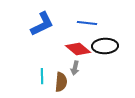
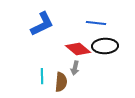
blue line: moved 9 px right
